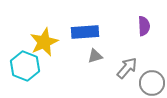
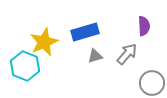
blue rectangle: rotated 12 degrees counterclockwise
gray arrow: moved 14 px up
